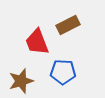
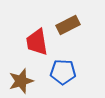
red trapezoid: rotated 12 degrees clockwise
